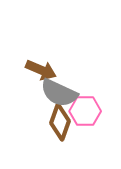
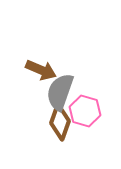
gray semicircle: moved 1 px right, 1 px up; rotated 84 degrees clockwise
pink hexagon: rotated 16 degrees clockwise
